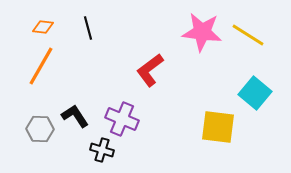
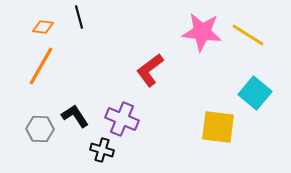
black line: moved 9 px left, 11 px up
